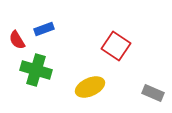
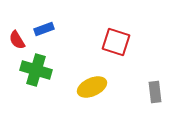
red square: moved 4 px up; rotated 16 degrees counterclockwise
yellow ellipse: moved 2 px right
gray rectangle: moved 2 px right, 1 px up; rotated 60 degrees clockwise
